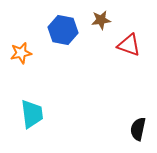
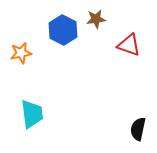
brown star: moved 5 px left, 1 px up
blue hexagon: rotated 16 degrees clockwise
